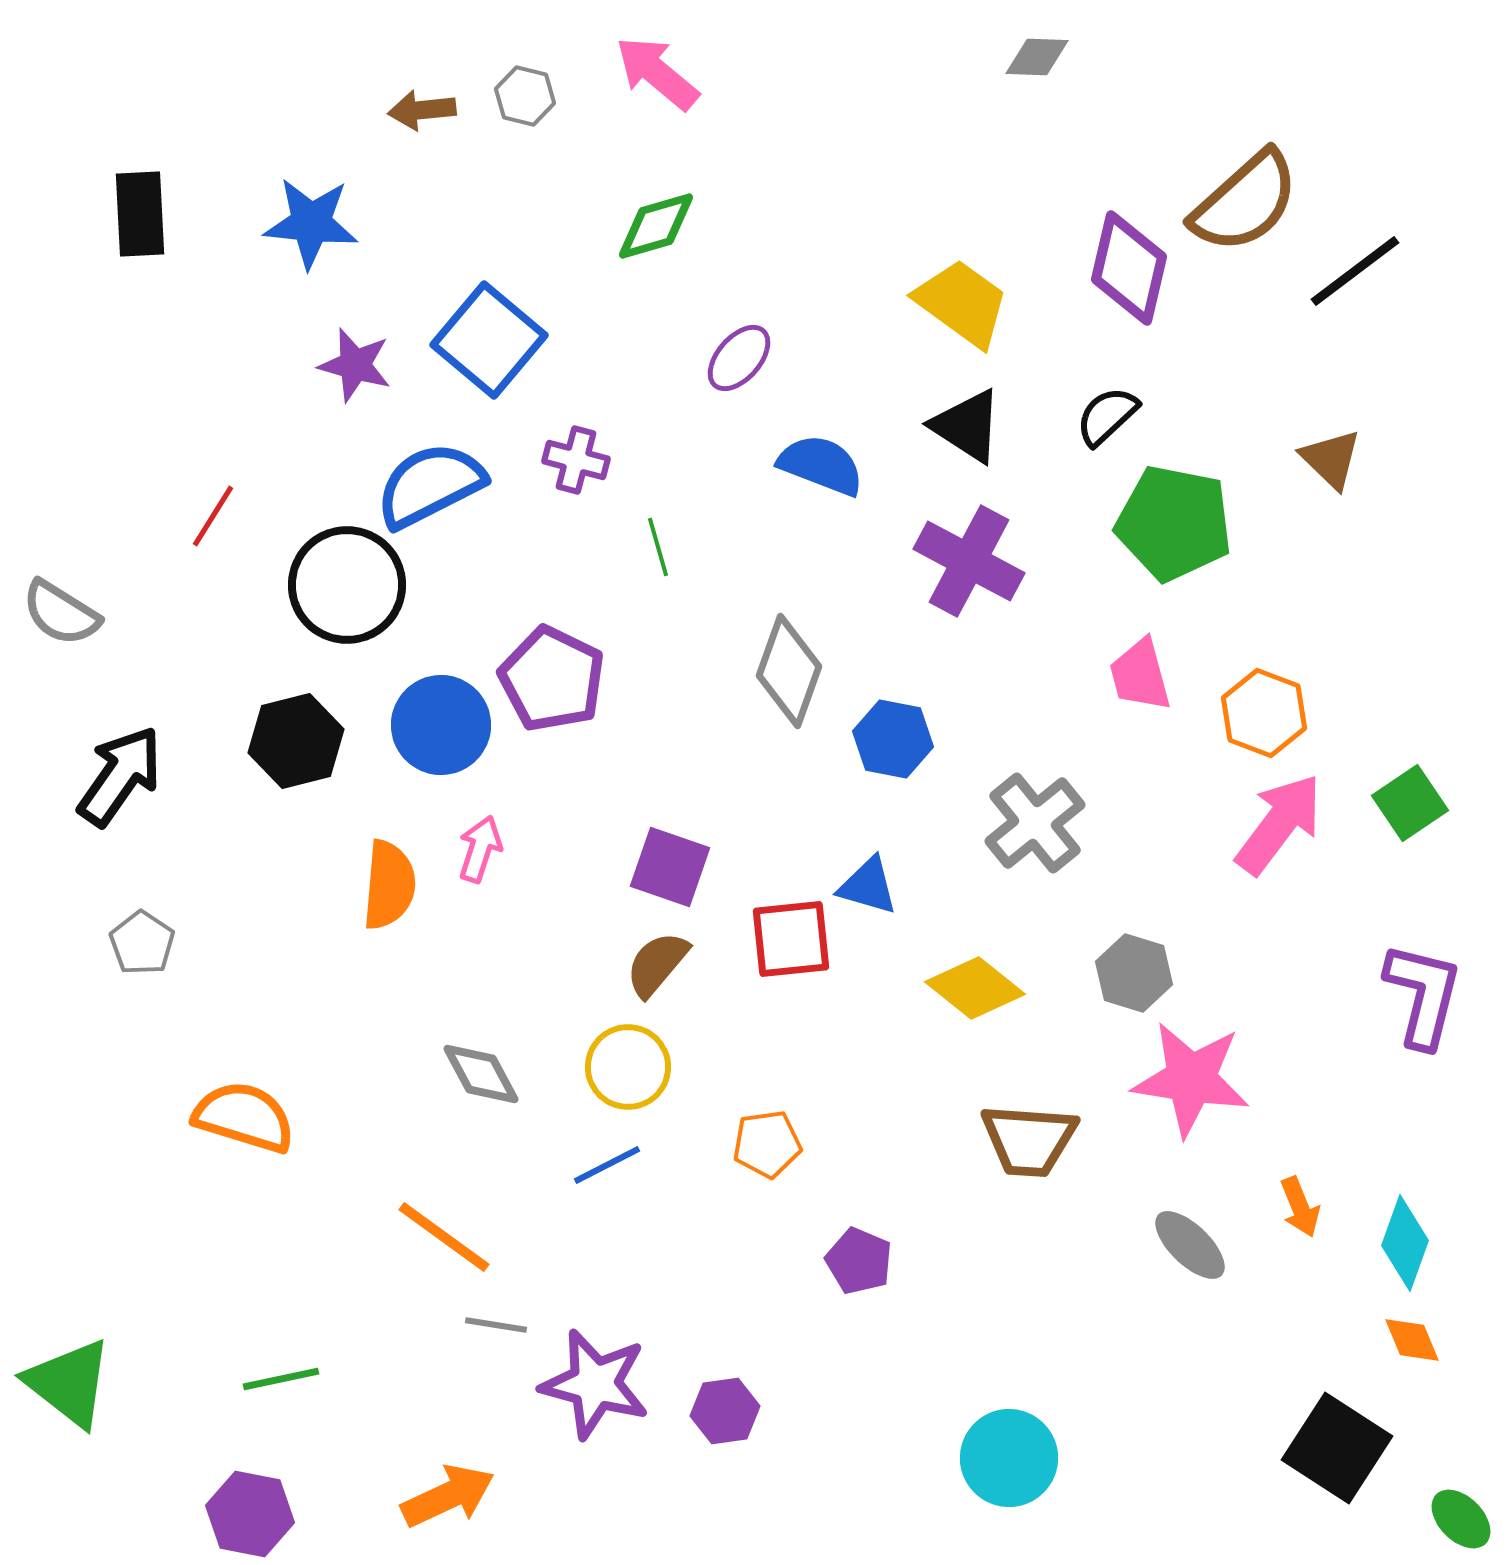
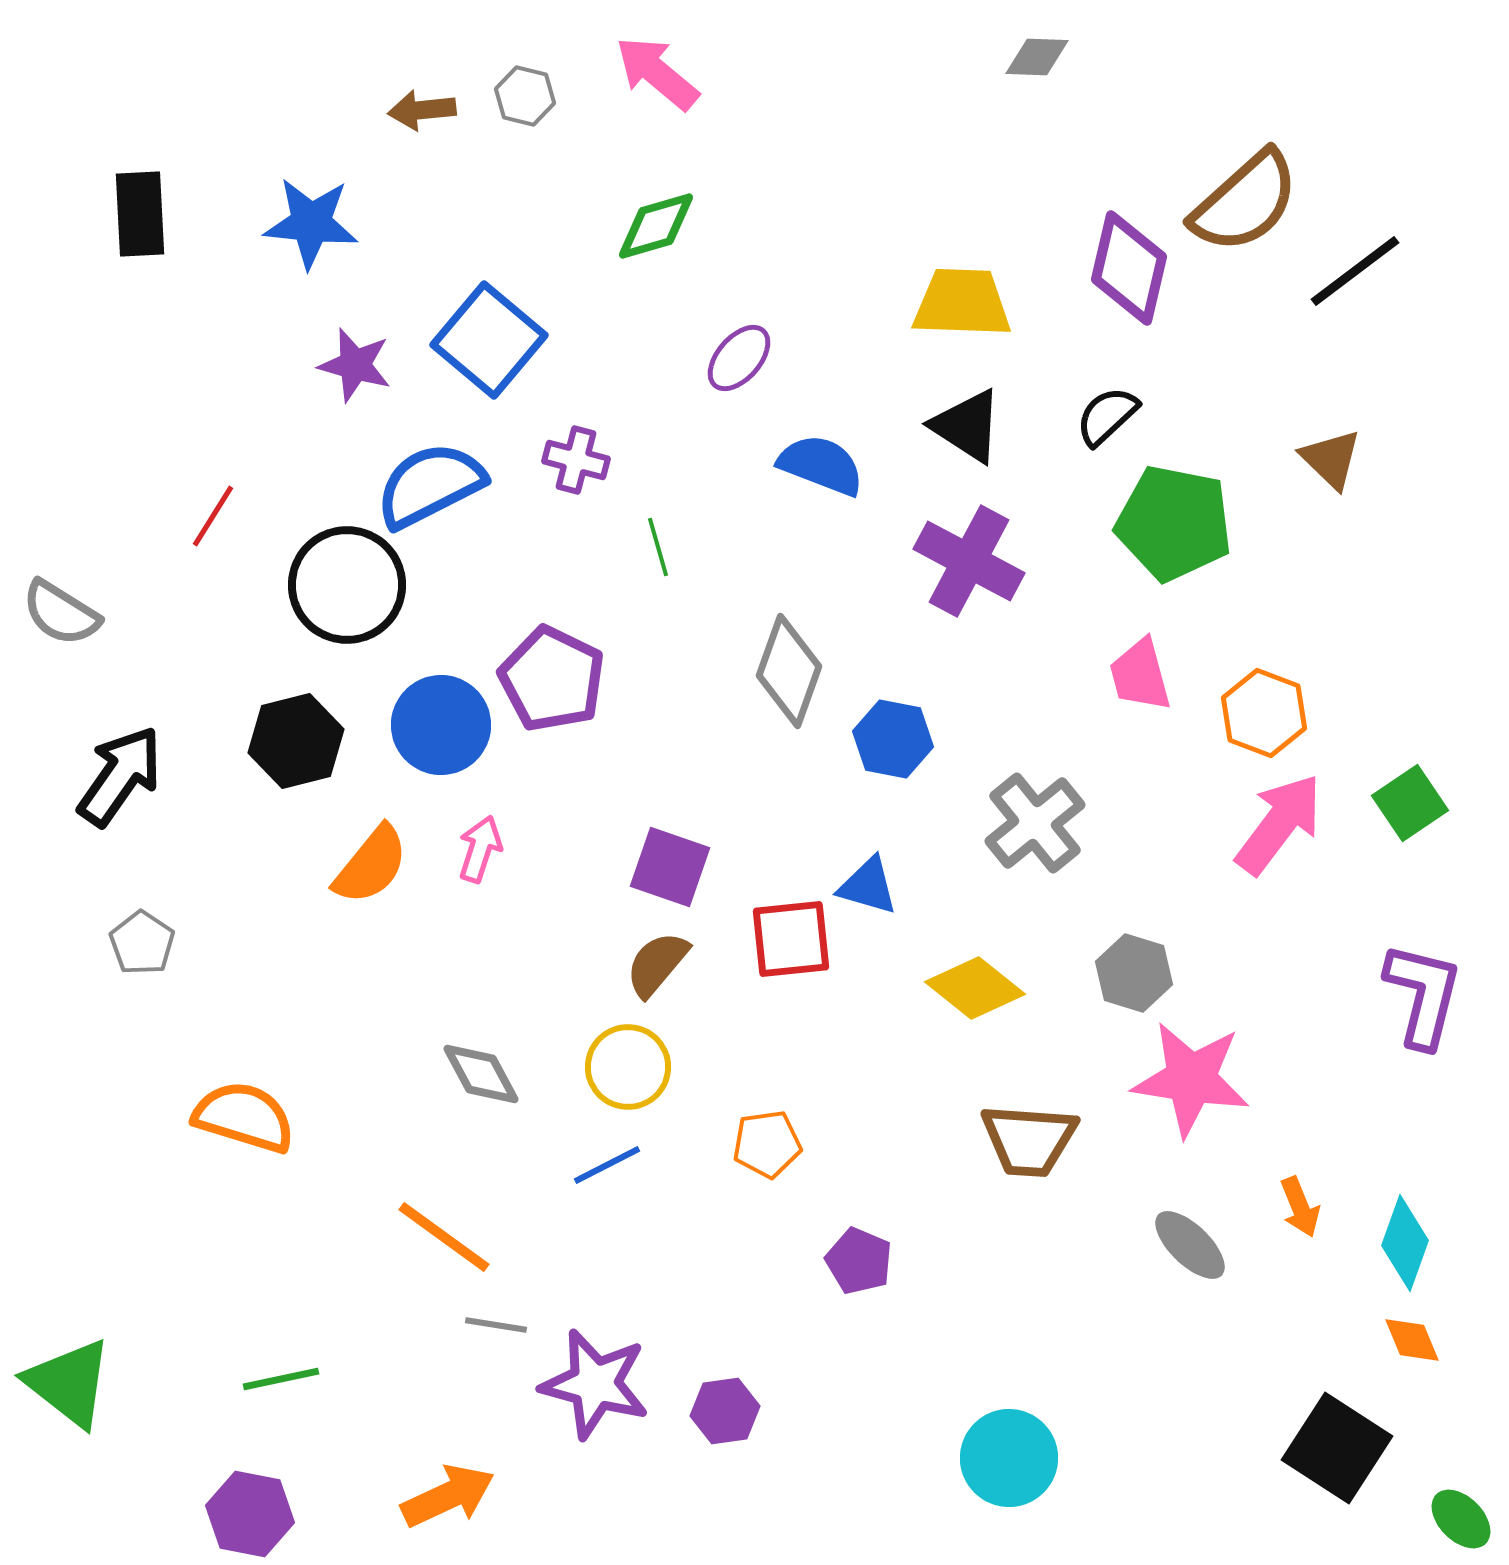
yellow trapezoid at (962, 303): rotated 34 degrees counterclockwise
orange semicircle at (389, 885): moved 18 px left, 20 px up; rotated 34 degrees clockwise
